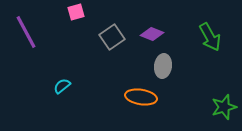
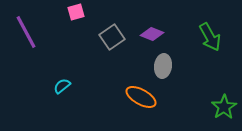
orange ellipse: rotated 20 degrees clockwise
green star: rotated 15 degrees counterclockwise
